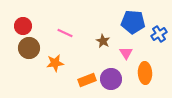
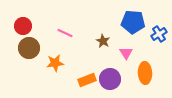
purple circle: moved 1 px left
